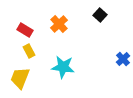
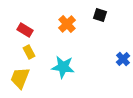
black square: rotated 24 degrees counterclockwise
orange cross: moved 8 px right
yellow rectangle: moved 1 px down
